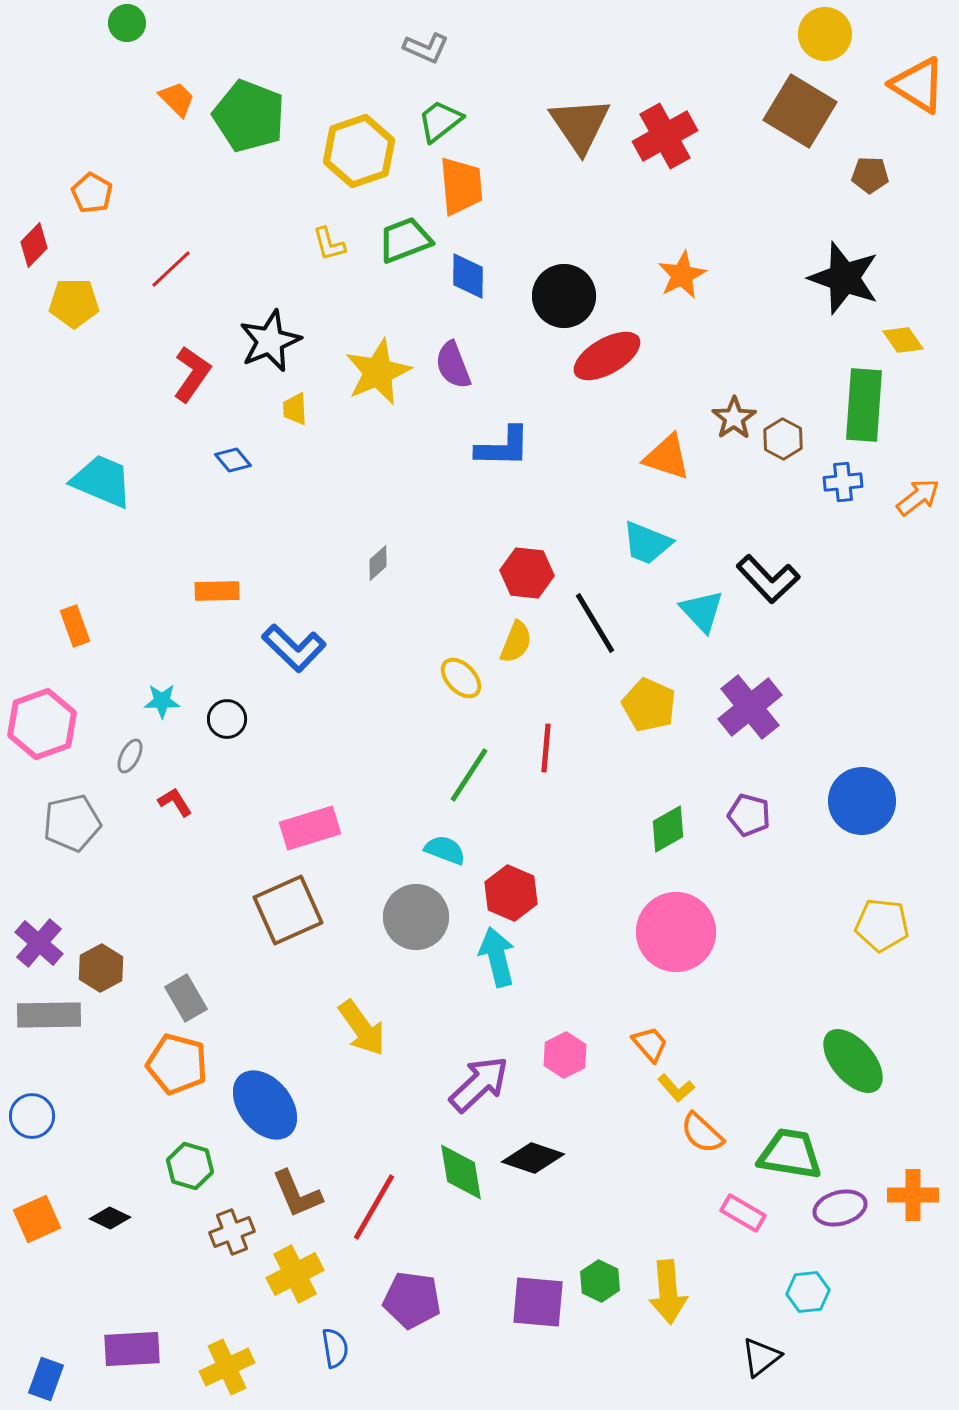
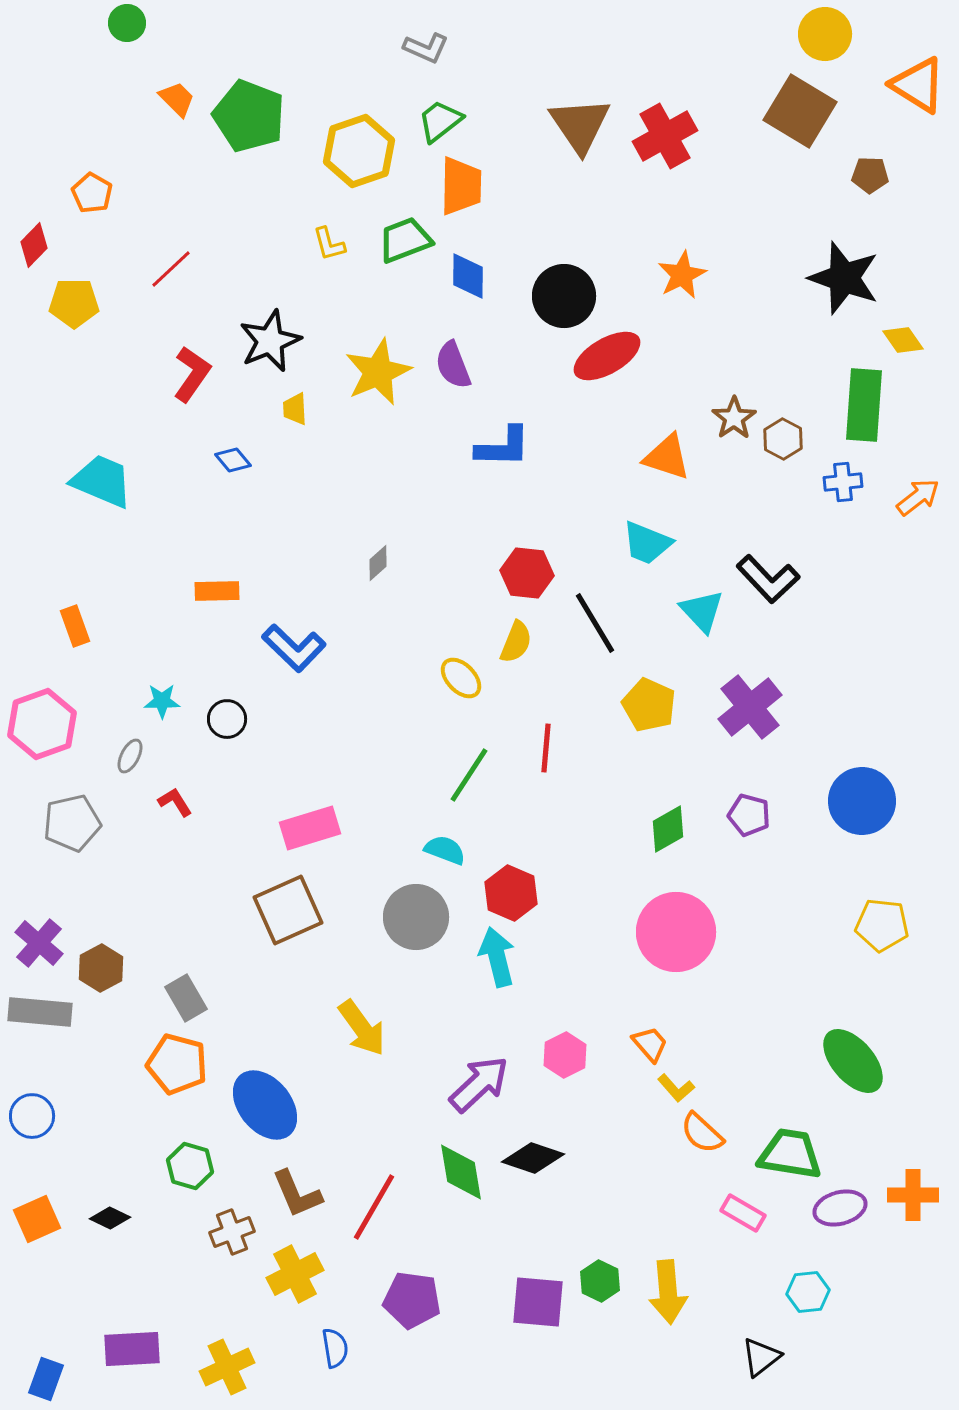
orange trapezoid at (461, 186): rotated 6 degrees clockwise
gray rectangle at (49, 1015): moved 9 px left, 3 px up; rotated 6 degrees clockwise
